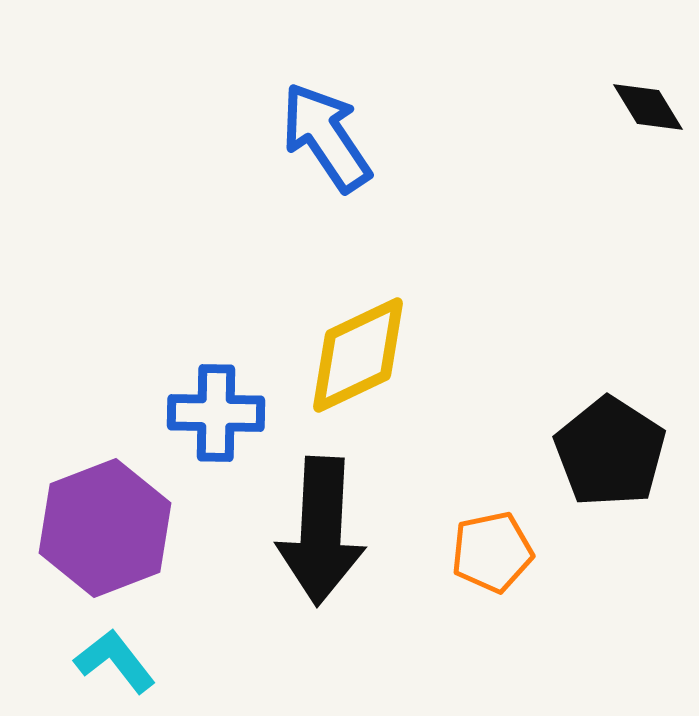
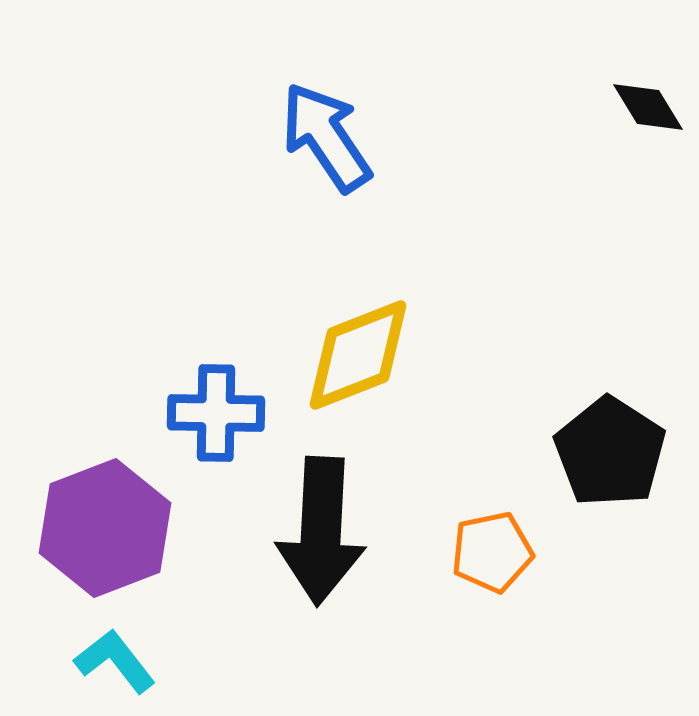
yellow diamond: rotated 4 degrees clockwise
